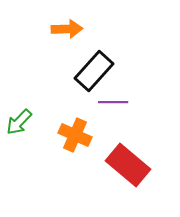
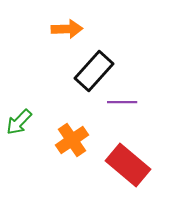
purple line: moved 9 px right
orange cross: moved 3 px left, 5 px down; rotated 32 degrees clockwise
